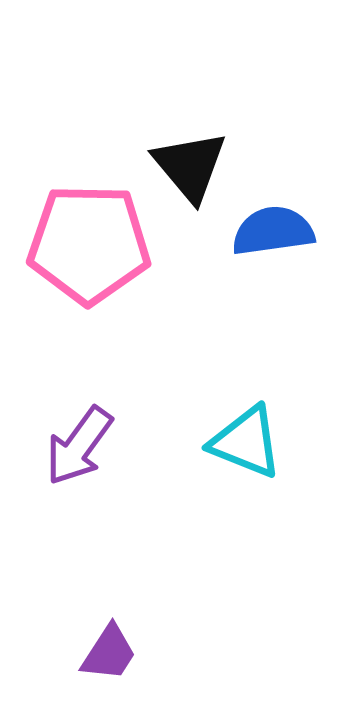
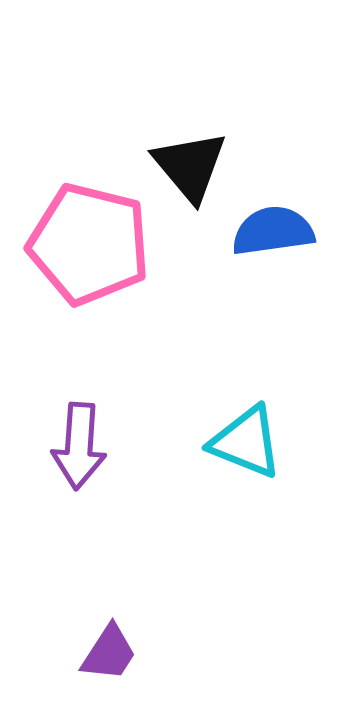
pink pentagon: rotated 13 degrees clockwise
purple arrow: rotated 32 degrees counterclockwise
